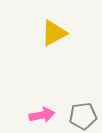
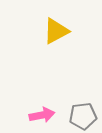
yellow triangle: moved 2 px right, 2 px up
